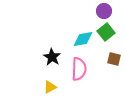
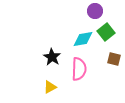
purple circle: moved 9 px left
